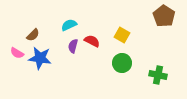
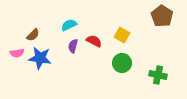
brown pentagon: moved 2 px left
red semicircle: moved 2 px right
pink semicircle: rotated 40 degrees counterclockwise
